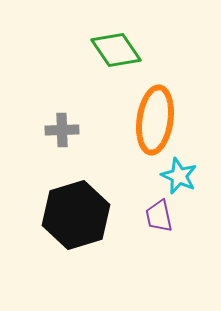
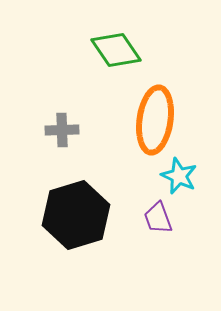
purple trapezoid: moved 1 px left, 2 px down; rotated 8 degrees counterclockwise
